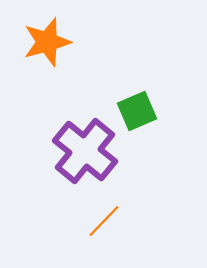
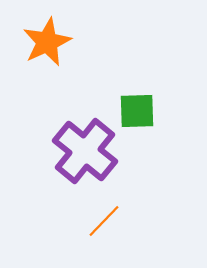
orange star: rotated 9 degrees counterclockwise
green square: rotated 21 degrees clockwise
